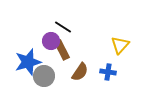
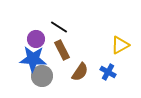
black line: moved 4 px left
purple circle: moved 15 px left, 2 px up
yellow triangle: rotated 18 degrees clockwise
blue star: moved 5 px right, 3 px up; rotated 20 degrees clockwise
blue cross: rotated 21 degrees clockwise
gray circle: moved 2 px left
